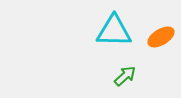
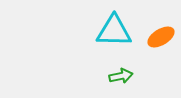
green arrow: moved 4 px left; rotated 30 degrees clockwise
